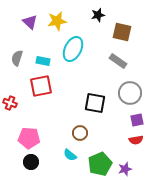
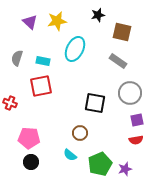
cyan ellipse: moved 2 px right
